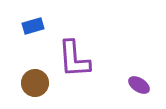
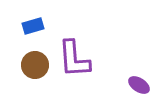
brown circle: moved 18 px up
